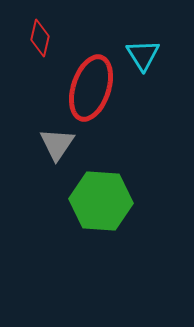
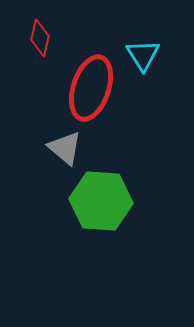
gray triangle: moved 8 px right, 4 px down; rotated 24 degrees counterclockwise
